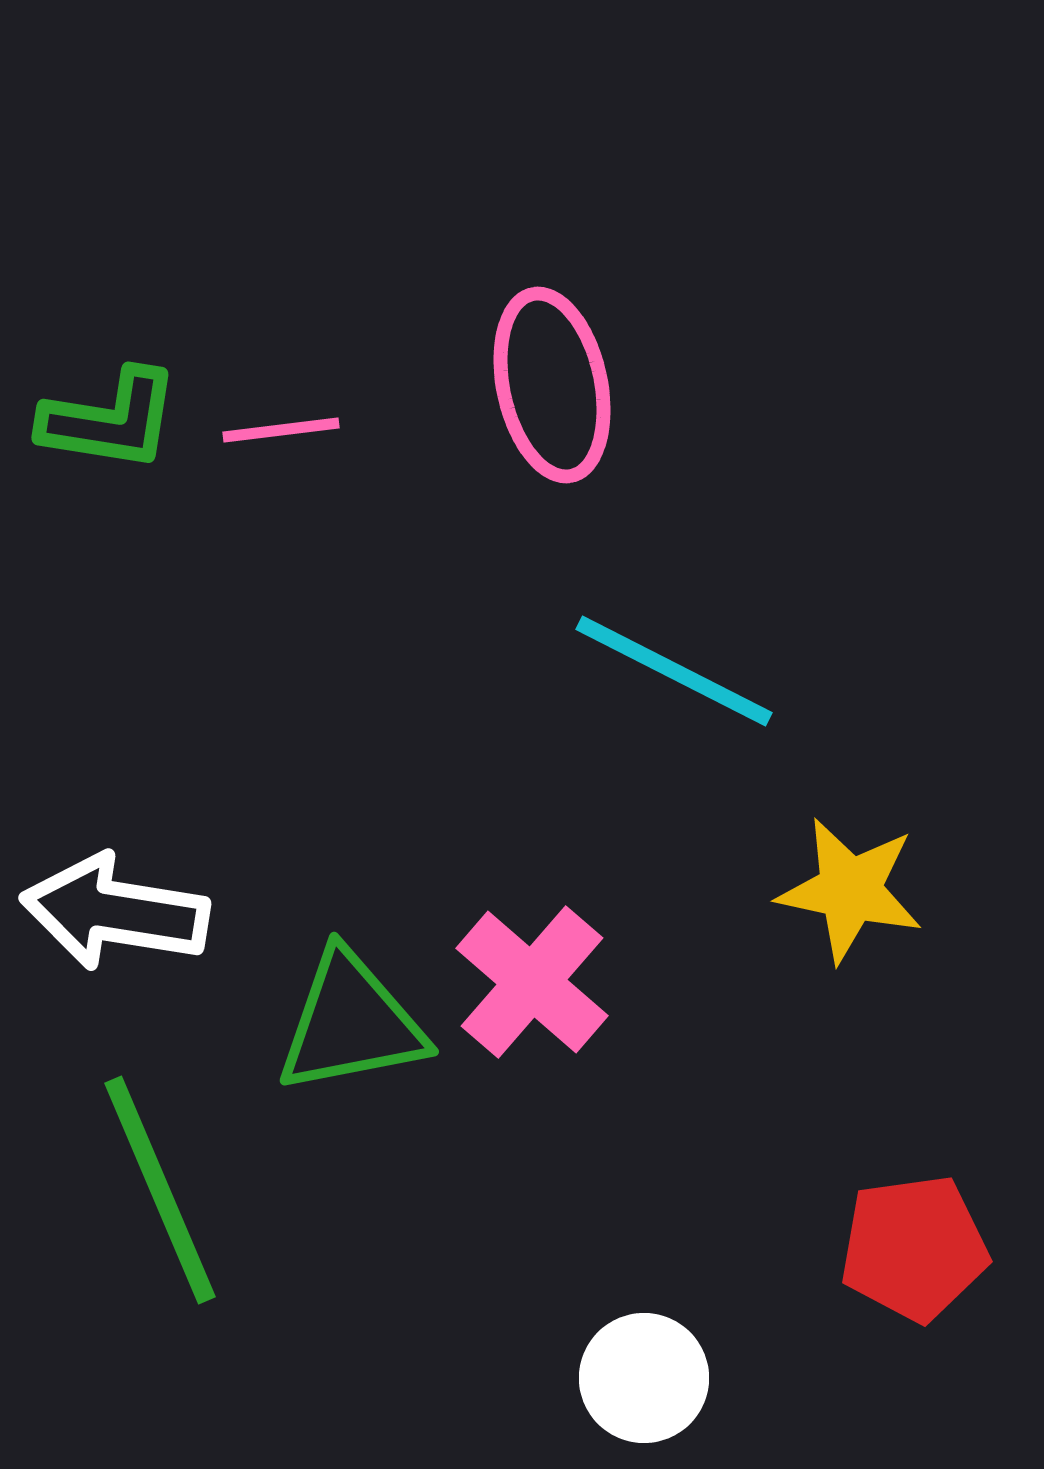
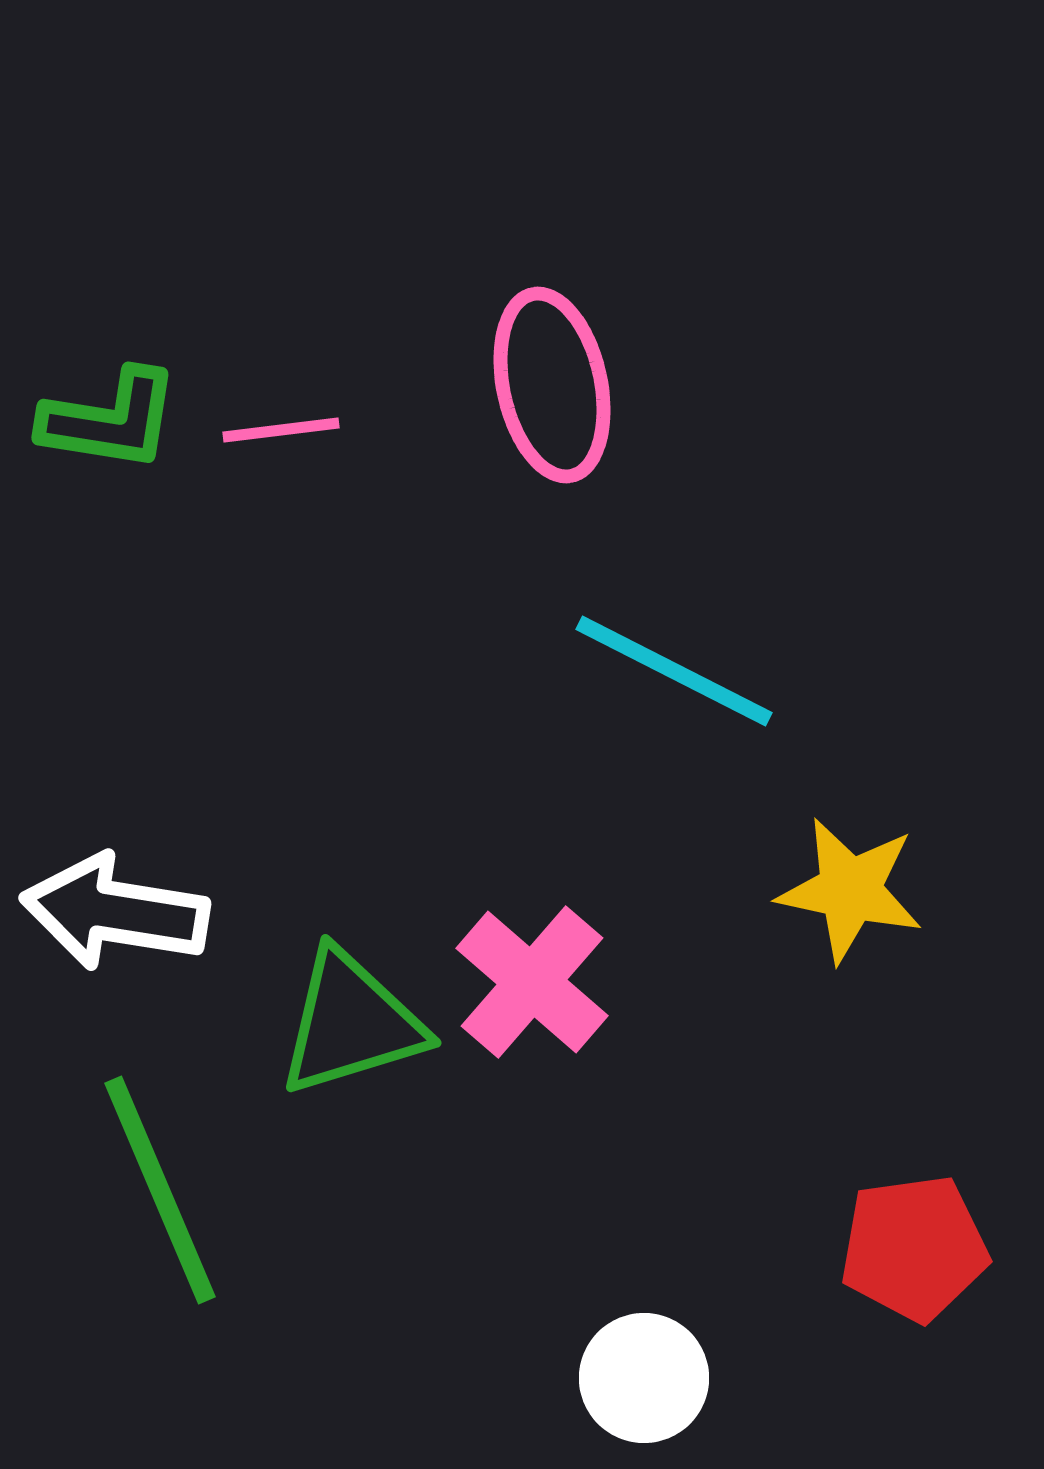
green triangle: rotated 6 degrees counterclockwise
